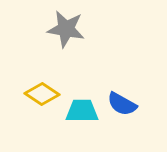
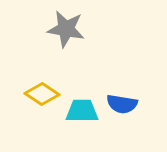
blue semicircle: rotated 20 degrees counterclockwise
